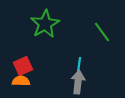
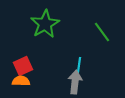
gray arrow: moved 3 px left
